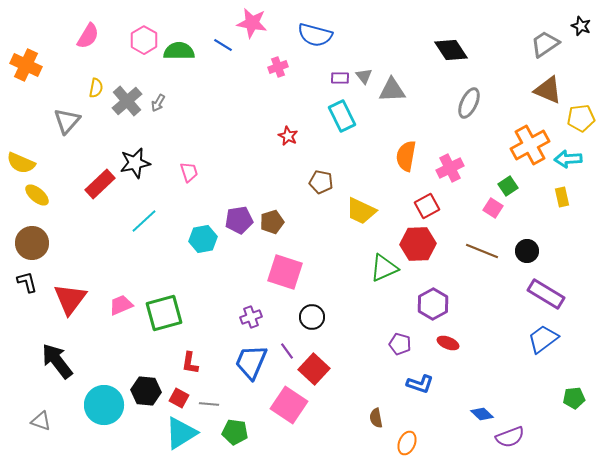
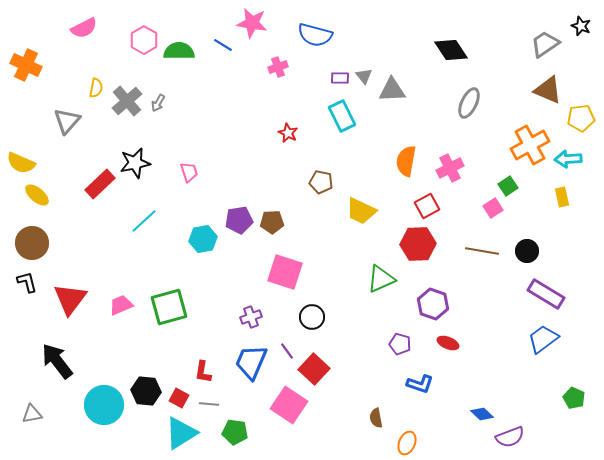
pink semicircle at (88, 36): moved 4 px left, 8 px up; rotated 32 degrees clockwise
red star at (288, 136): moved 3 px up
orange semicircle at (406, 156): moved 5 px down
pink square at (493, 208): rotated 24 degrees clockwise
brown pentagon at (272, 222): rotated 15 degrees clockwise
brown line at (482, 251): rotated 12 degrees counterclockwise
green triangle at (384, 268): moved 3 px left, 11 px down
purple hexagon at (433, 304): rotated 12 degrees counterclockwise
green square at (164, 313): moved 5 px right, 6 px up
red L-shape at (190, 363): moved 13 px right, 9 px down
green pentagon at (574, 398): rotated 30 degrees clockwise
gray triangle at (41, 421): moved 9 px left, 7 px up; rotated 30 degrees counterclockwise
